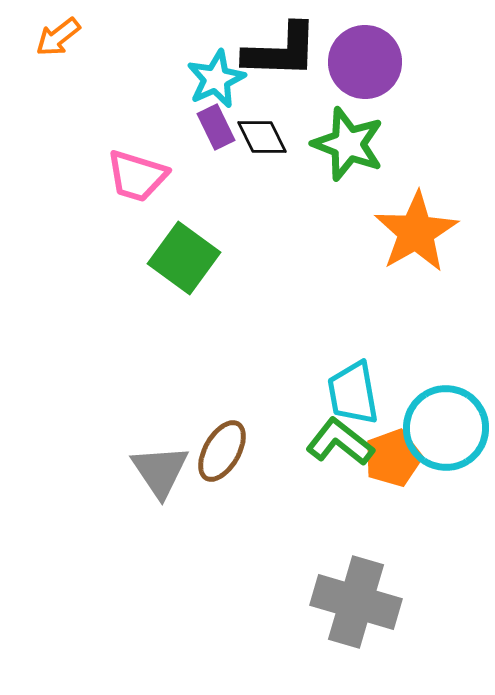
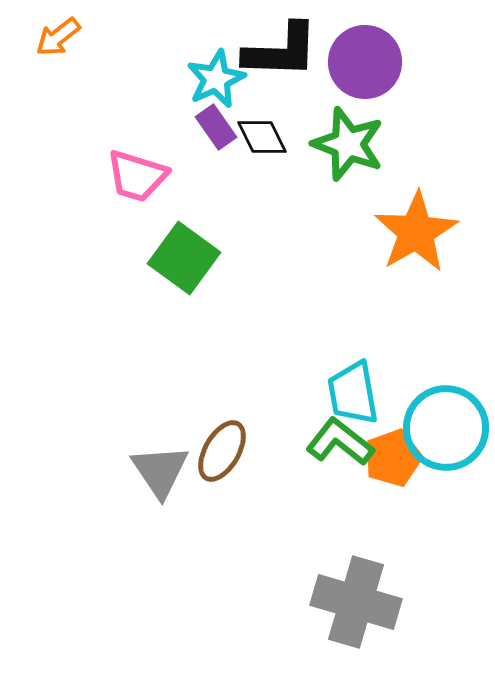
purple rectangle: rotated 9 degrees counterclockwise
